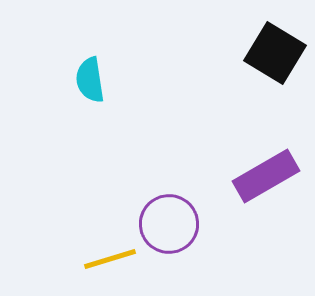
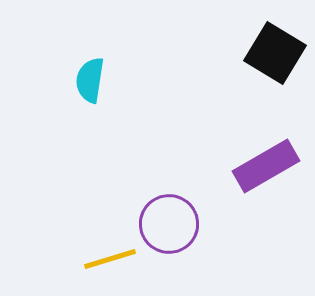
cyan semicircle: rotated 18 degrees clockwise
purple rectangle: moved 10 px up
